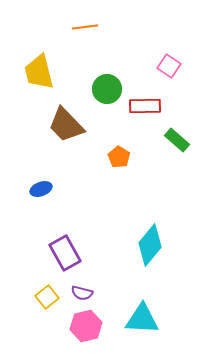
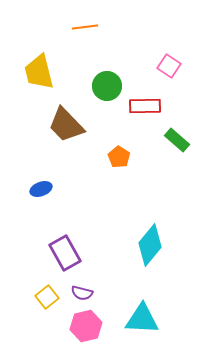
green circle: moved 3 px up
